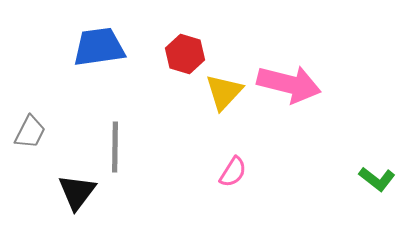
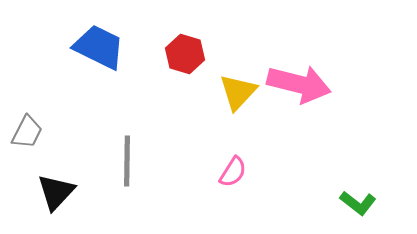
blue trapezoid: rotated 34 degrees clockwise
pink arrow: moved 10 px right
yellow triangle: moved 14 px right
gray trapezoid: moved 3 px left
gray line: moved 12 px right, 14 px down
green L-shape: moved 19 px left, 24 px down
black triangle: moved 21 px left; rotated 6 degrees clockwise
